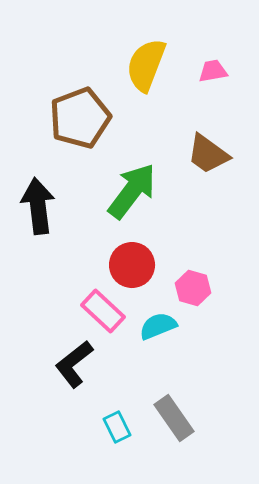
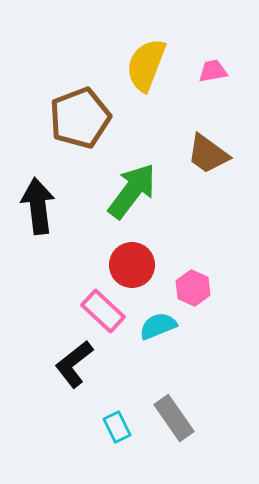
pink hexagon: rotated 8 degrees clockwise
